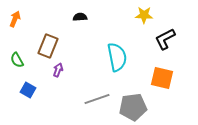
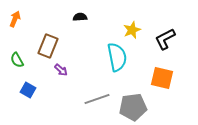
yellow star: moved 12 px left, 15 px down; rotated 24 degrees counterclockwise
purple arrow: moved 3 px right; rotated 112 degrees clockwise
